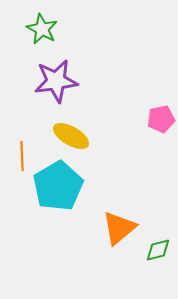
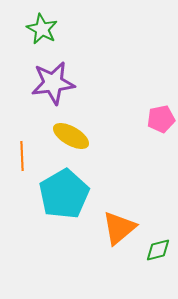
purple star: moved 3 px left, 2 px down
cyan pentagon: moved 6 px right, 8 px down
